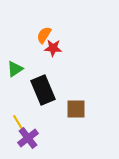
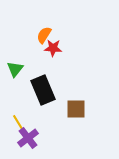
green triangle: rotated 18 degrees counterclockwise
